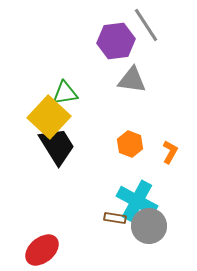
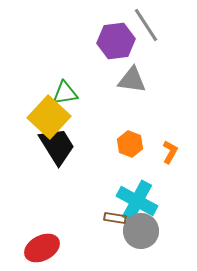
gray circle: moved 8 px left, 5 px down
red ellipse: moved 2 px up; rotated 12 degrees clockwise
